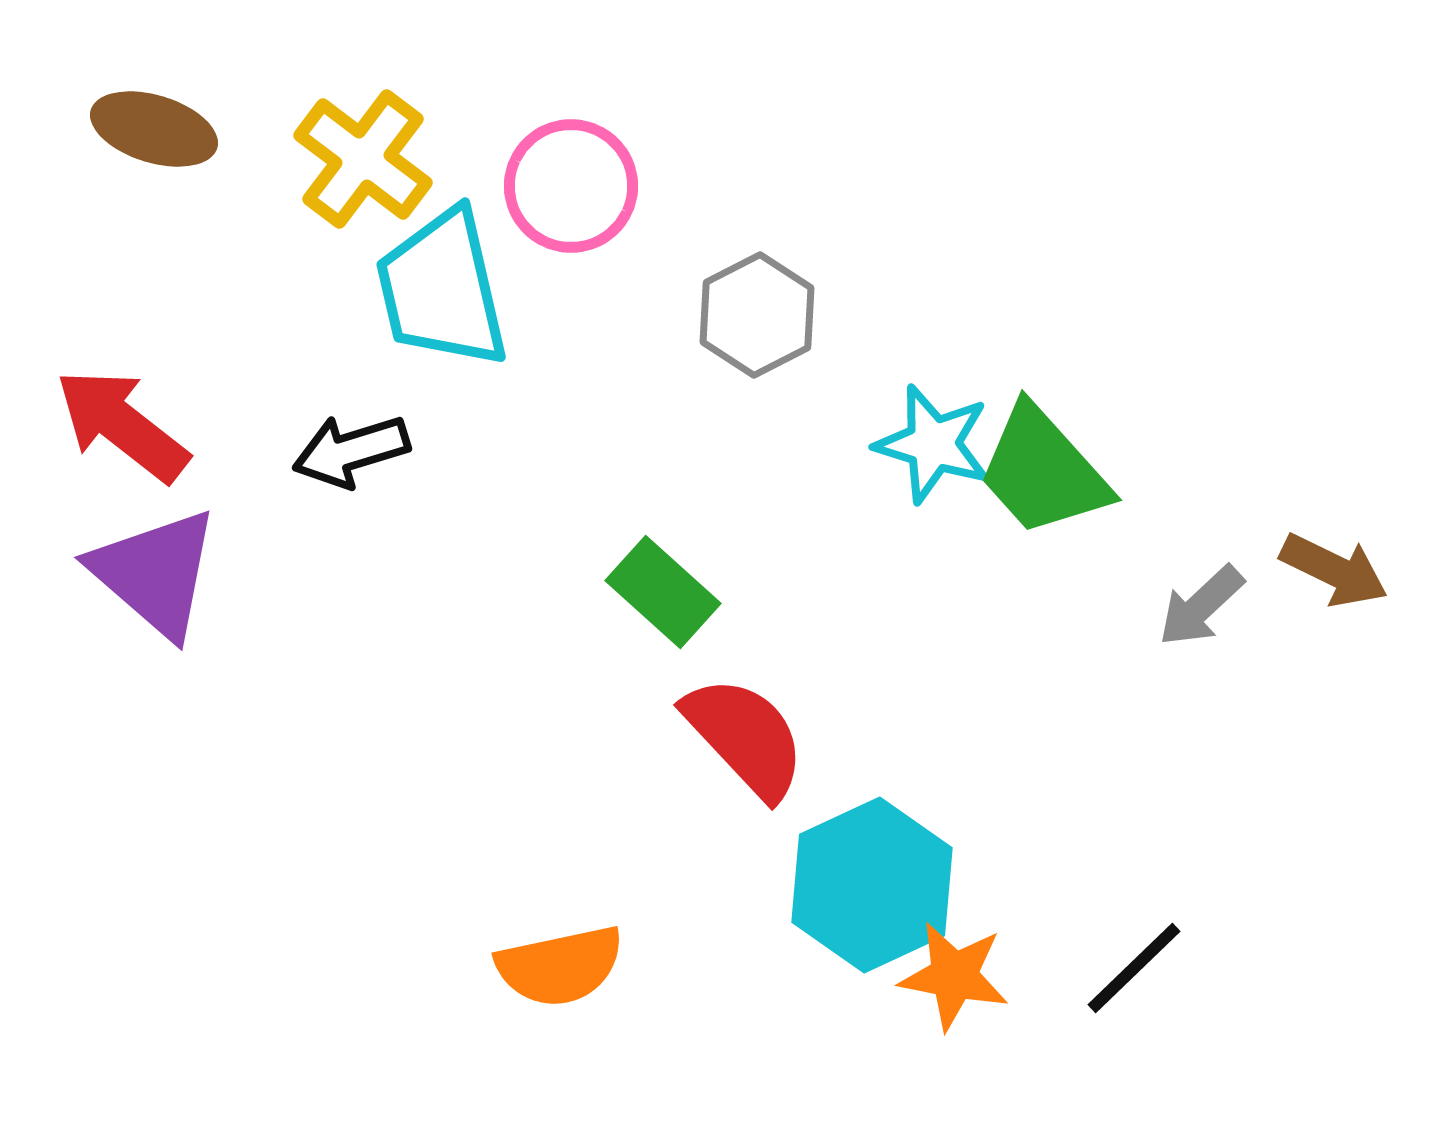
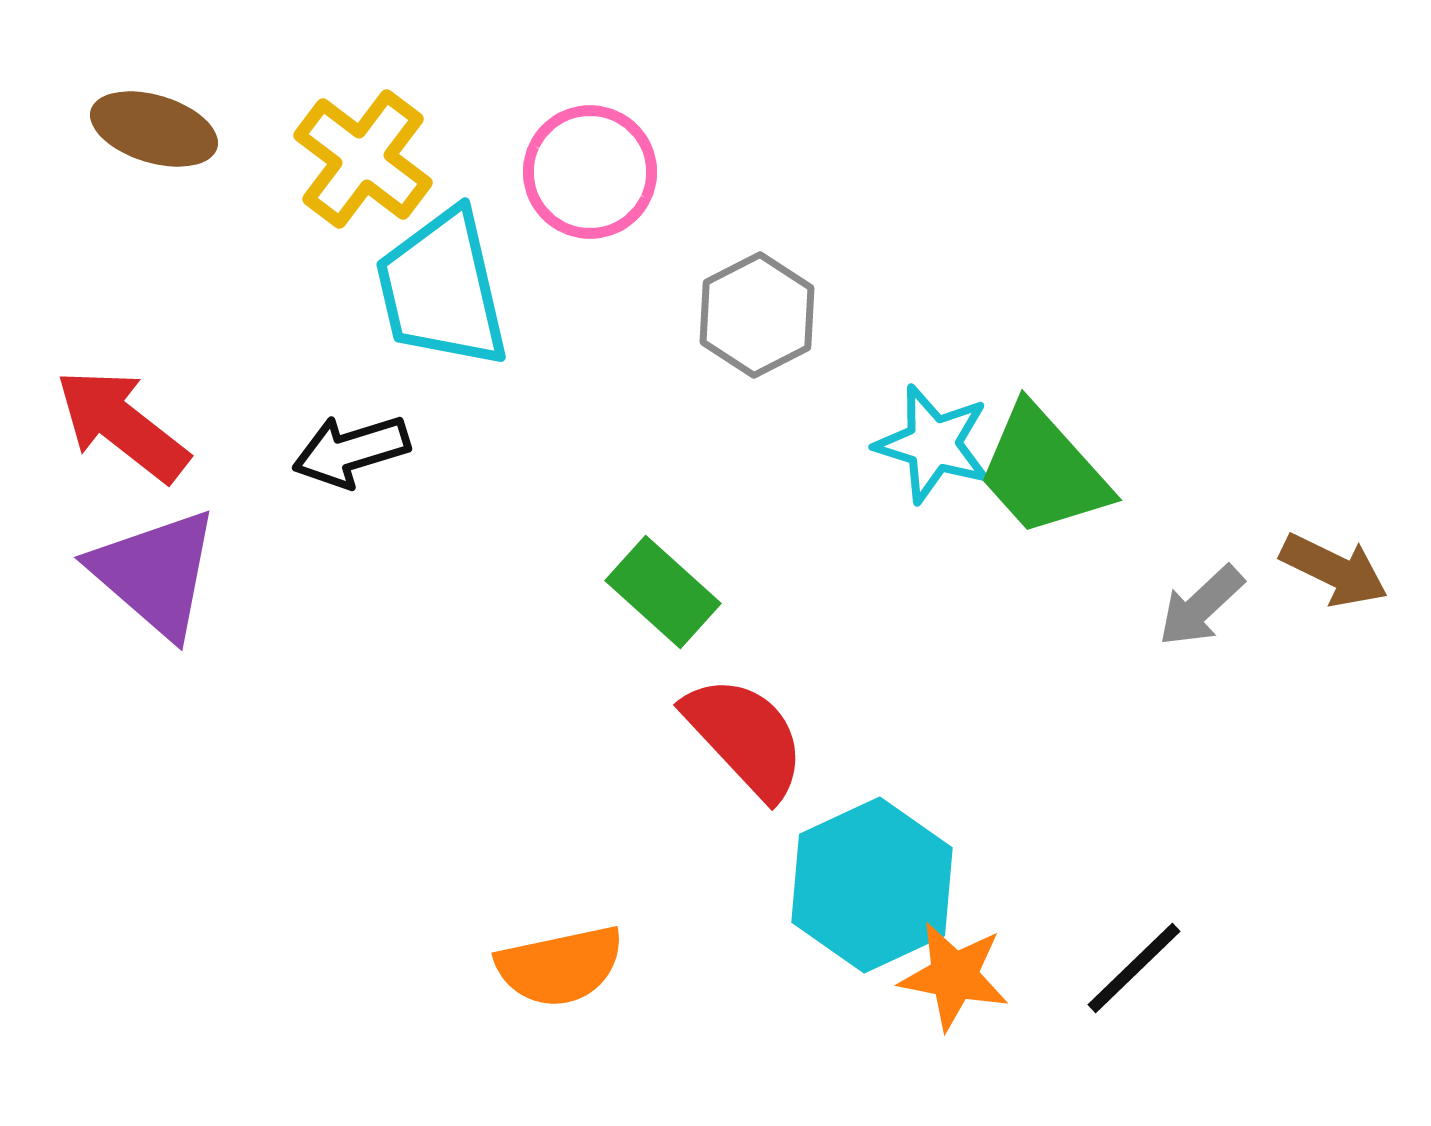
pink circle: moved 19 px right, 14 px up
